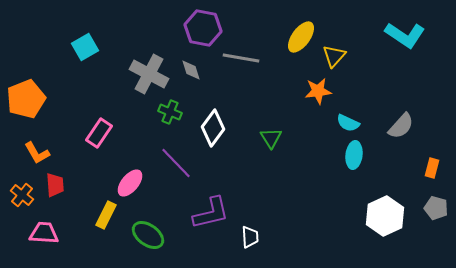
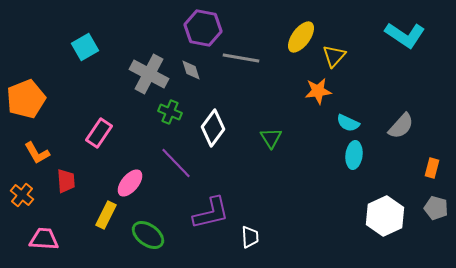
red trapezoid: moved 11 px right, 4 px up
pink trapezoid: moved 6 px down
